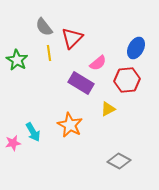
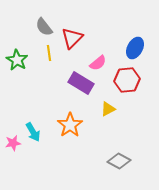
blue ellipse: moved 1 px left
orange star: rotated 10 degrees clockwise
